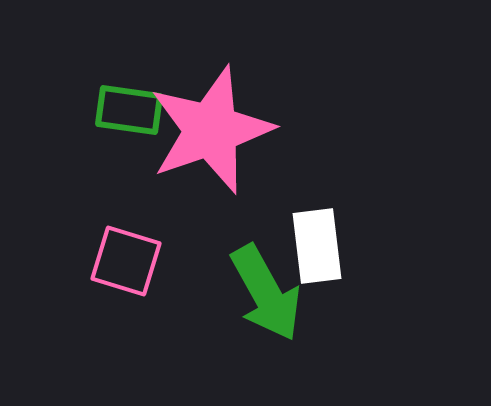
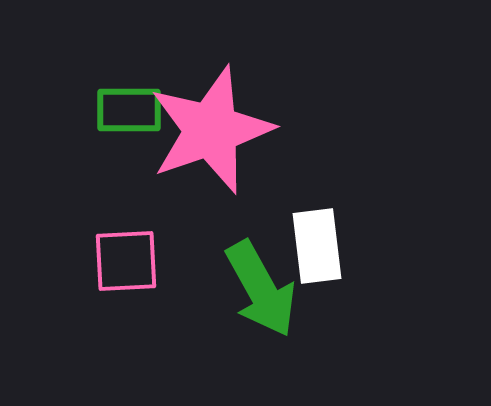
green rectangle: rotated 8 degrees counterclockwise
pink square: rotated 20 degrees counterclockwise
green arrow: moved 5 px left, 4 px up
